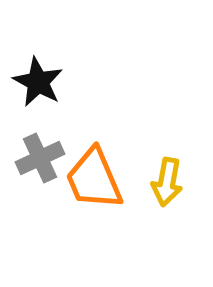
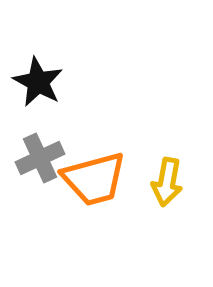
orange trapezoid: rotated 82 degrees counterclockwise
